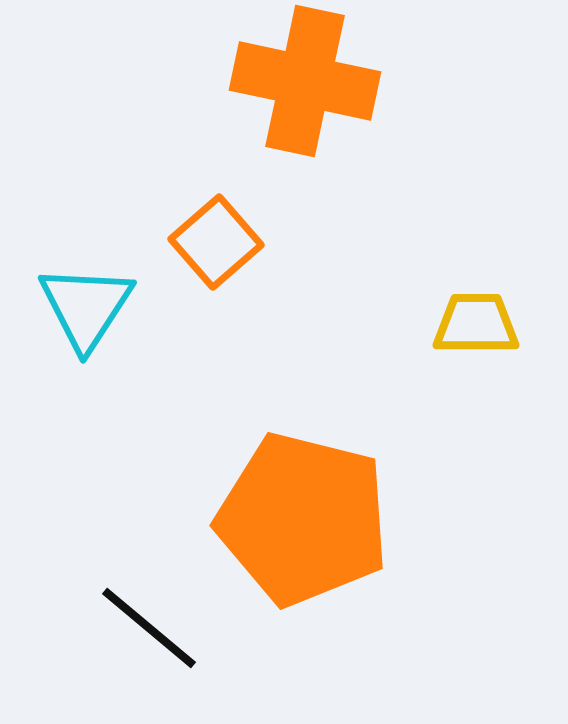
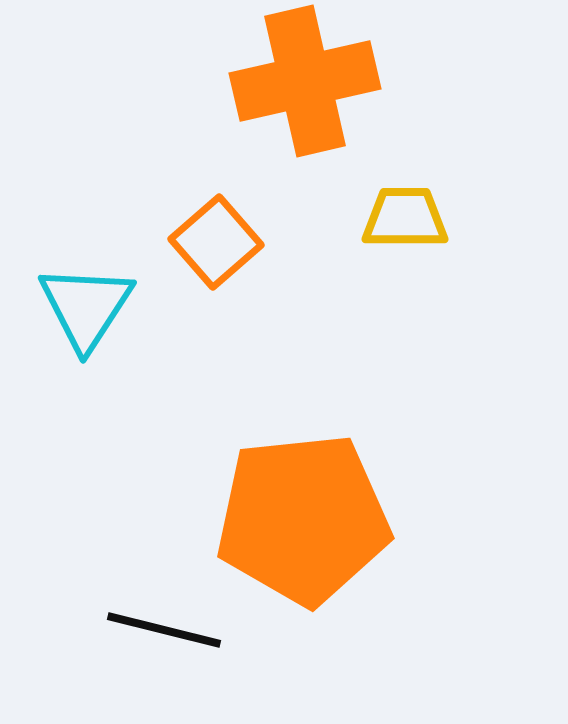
orange cross: rotated 25 degrees counterclockwise
yellow trapezoid: moved 71 px left, 106 px up
orange pentagon: rotated 20 degrees counterclockwise
black line: moved 15 px right, 2 px down; rotated 26 degrees counterclockwise
